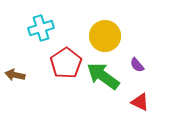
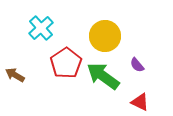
cyan cross: rotated 25 degrees counterclockwise
brown arrow: rotated 18 degrees clockwise
